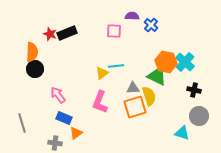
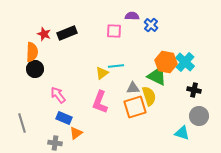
red star: moved 6 px left
